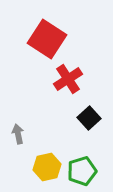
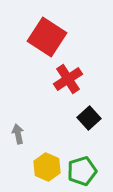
red square: moved 2 px up
yellow hexagon: rotated 24 degrees counterclockwise
